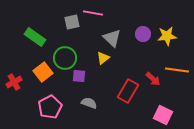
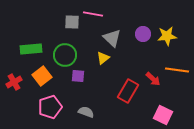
pink line: moved 1 px down
gray square: rotated 14 degrees clockwise
green rectangle: moved 4 px left, 12 px down; rotated 40 degrees counterclockwise
green circle: moved 3 px up
orange square: moved 1 px left, 4 px down
purple square: moved 1 px left
gray semicircle: moved 3 px left, 9 px down
pink pentagon: rotated 10 degrees clockwise
